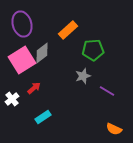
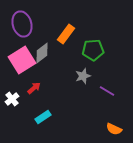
orange rectangle: moved 2 px left, 4 px down; rotated 12 degrees counterclockwise
